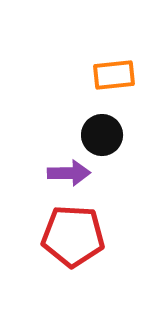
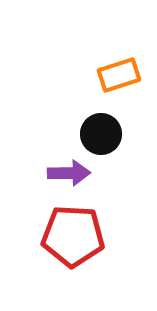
orange rectangle: moved 5 px right; rotated 12 degrees counterclockwise
black circle: moved 1 px left, 1 px up
